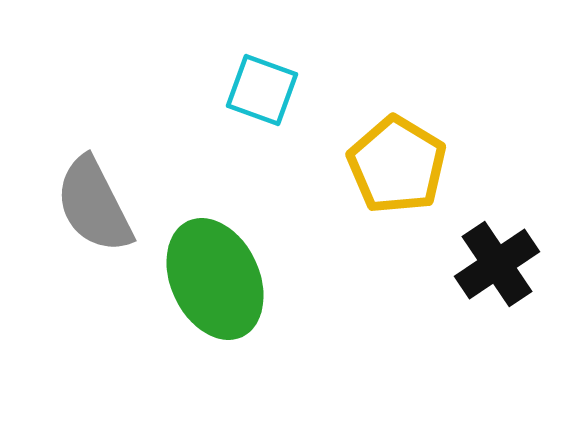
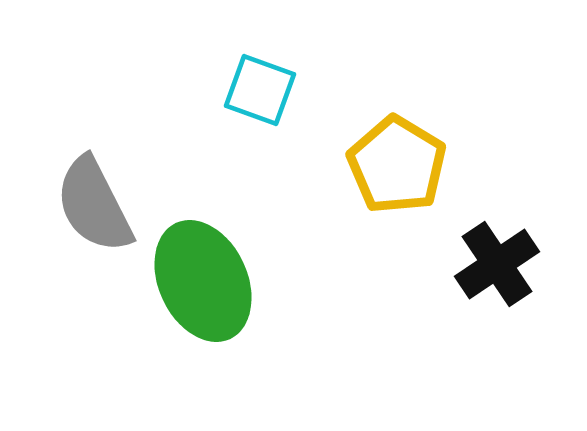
cyan square: moved 2 px left
green ellipse: moved 12 px left, 2 px down
